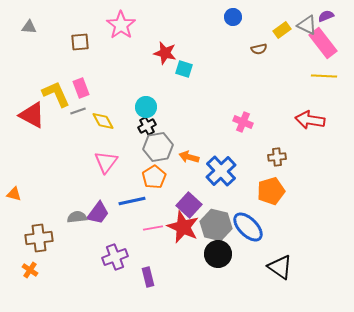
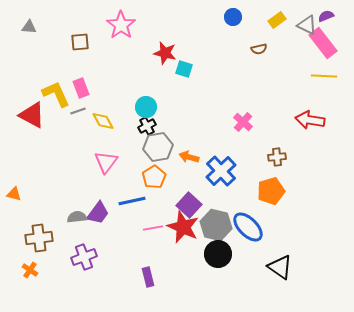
yellow rectangle at (282, 30): moved 5 px left, 10 px up
pink cross at (243, 122): rotated 18 degrees clockwise
purple cross at (115, 257): moved 31 px left
